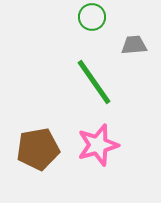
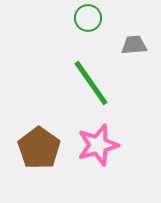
green circle: moved 4 px left, 1 px down
green line: moved 3 px left, 1 px down
brown pentagon: moved 1 px right, 1 px up; rotated 27 degrees counterclockwise
